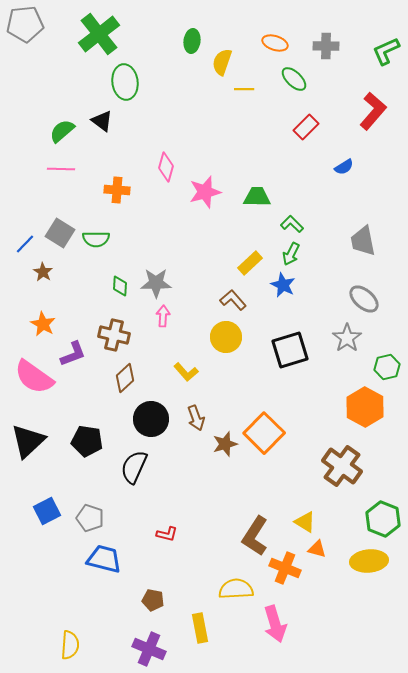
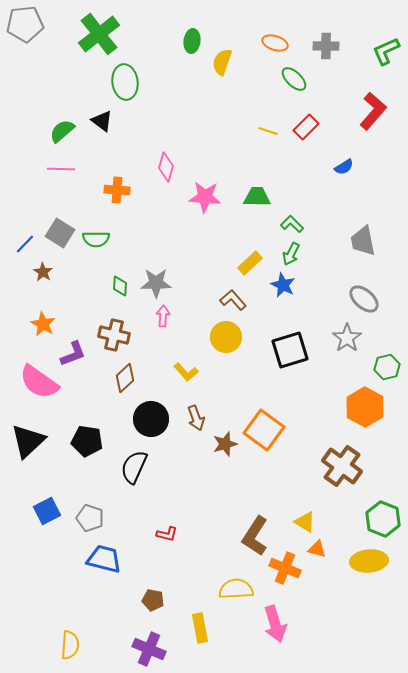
yellow line at (244, 89): moved 24 px right, 42 px down; rotated 18 degrees clockwise
pink star at (205, 192): moved 5 px down; rotated 20 degrees clockwise
pink semicircle at (34, 377): moved 5 px right, 5 px down
orange square at (264, 433): moved 3 px up; rotated 9 degrees counterclockwise
